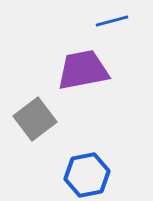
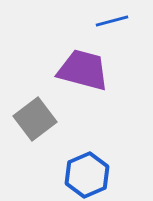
purple trapezoid: rotated 26 degrees clockwise
blue hexagon: rotated 12 degrees counterclockwise
